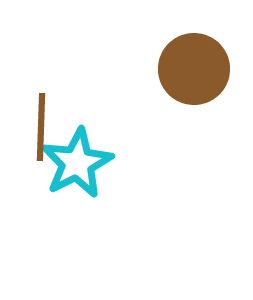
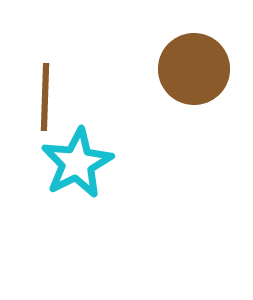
brown line: moved 4 px right, 30 px up
